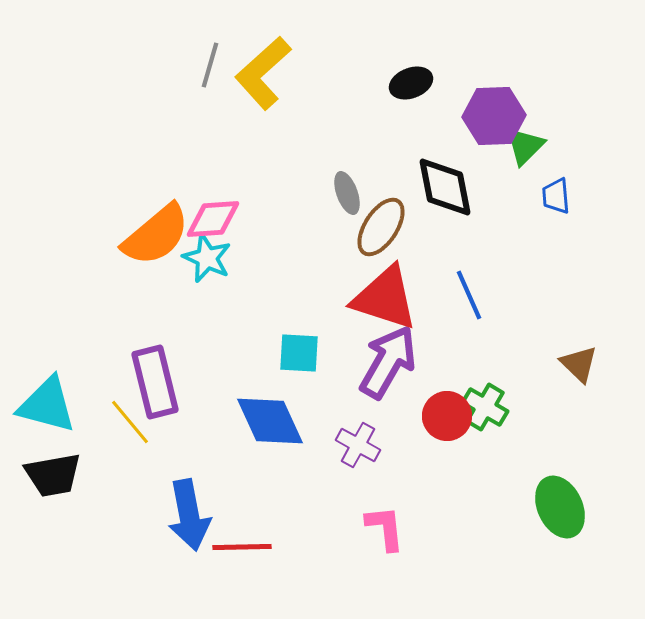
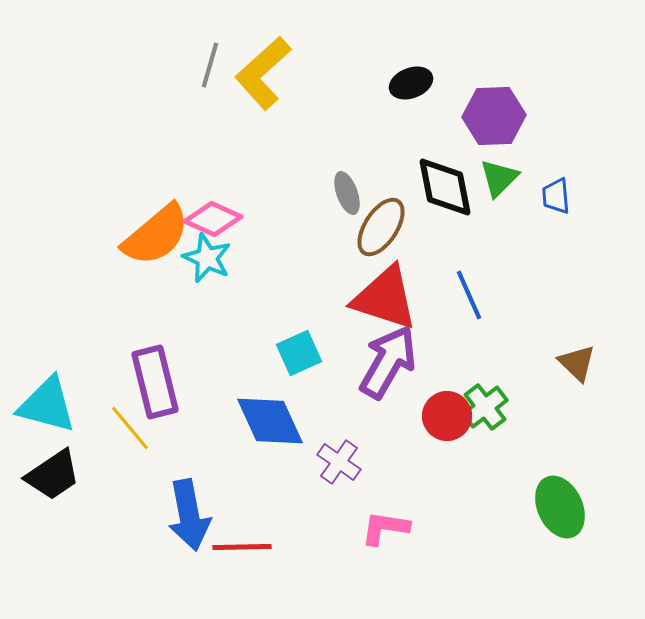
green triangle: moved 26 px left, 32 px down
pink diamond: rotated 28 degrees clockwise
cyan square: rotated 27 degrees counterclockwise
brown triangle: moved 2 px left, 1 px up
green cross: rotated 21 degrees clockwise
yellow line: moved 6 px down
purple cross: moved 19 px left, 17 px down; rotated 6 degrees clockwise
black trapezoid: rotated 24 degrees counterclockwise
pink L-shape: rotated 75 degrees counterclockwise
